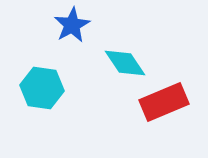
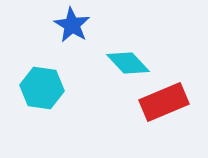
blue star: rotated 12 degrees counterclockwise
cyan diamond: moved 3 px right; rotated 9 degrees counterclockwise
